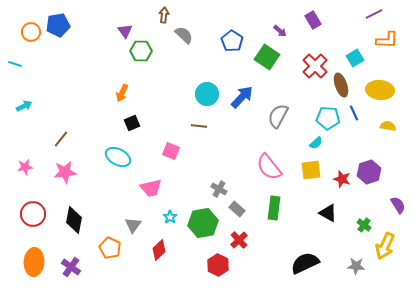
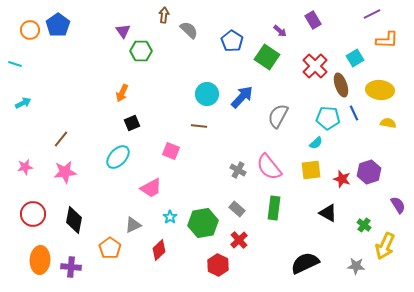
purple line at (374, 14): moved 2 px left
blue pentagon at (58, 25): rotated 25 degrees counterclockwise
purple triangle at (125, 31): moved 2 px left
orange circle at (31, 32): moved 1 px left, 2 px up
gray semicircle at (184, 35): moved 5 px right, 5 px up
cyan arrow at (24, 106): moved 1 px left, 3 px up
yellow semicircle at (388, 126): moved 3 px up
cyan ellipse at (118, 157): rotated 75 degrees counterclockwise
pink trapezoid at (151, 188): rotated 15 degrees counterclockwise
gray cross at (219, 189): moved 19 px right, 19 px up
gray triangle at (133, 225): rotated 30 degrees clockwise
orange pentagon at (110, 248): rotated 10 degrees clockwise
orange ellipse at (34, 262): moved 6 px right, 2 px up
purple cross at (71, 267): rotated 30 degrees counterclockwise
